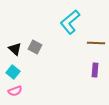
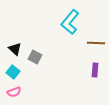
cyan L-shape: rotated 10 degrees counterclockwise
gray square: moved 10 px down
pink semicircle: moved 1 px left, 1 px down
